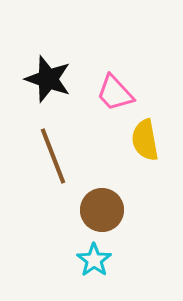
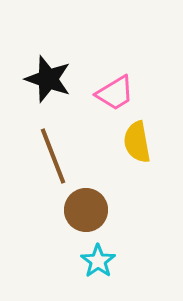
pink trapezoid: rotated 78 degrees counterclockwise
yellow semicircle: moved 8 px left, 2 px down
brown circle: moved 16 px left
cyan star: moved 4 px right, 1 px down
